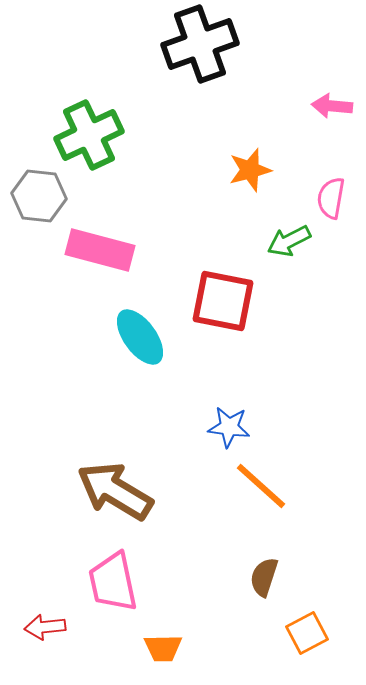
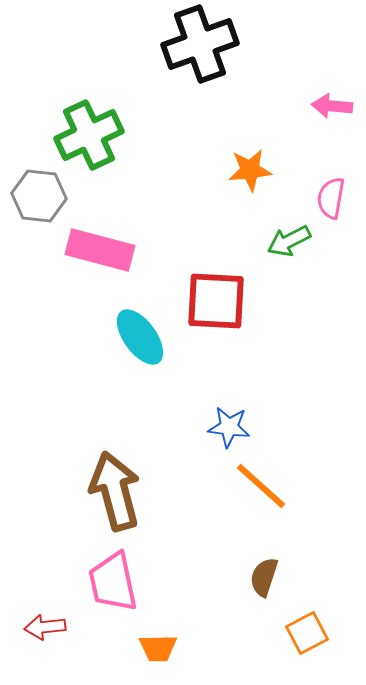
orange star: rotated 9 degrees clockwise
red square: moved 7 px left; rotated 8 degrees counterclockwise
brown arrow: rotated 44 degrees clockwise
orange trapezoid: moved 5 px left
